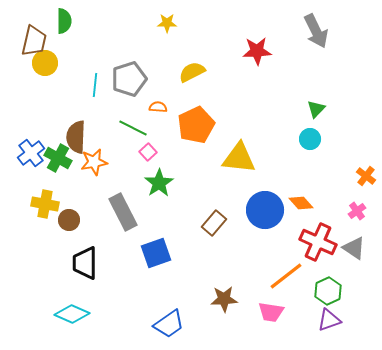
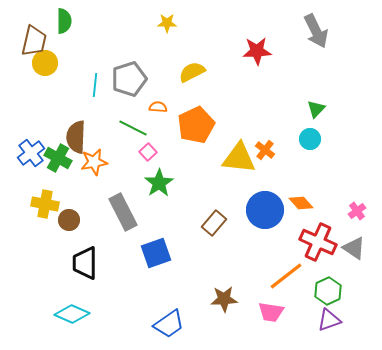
orange cross: moved 101 px left, 26 px up
